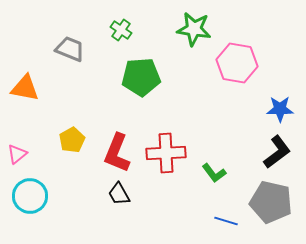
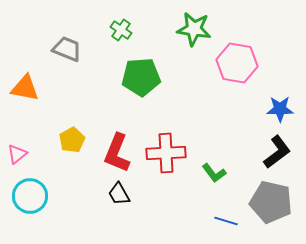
gray trapezoid: moved 3 px left
